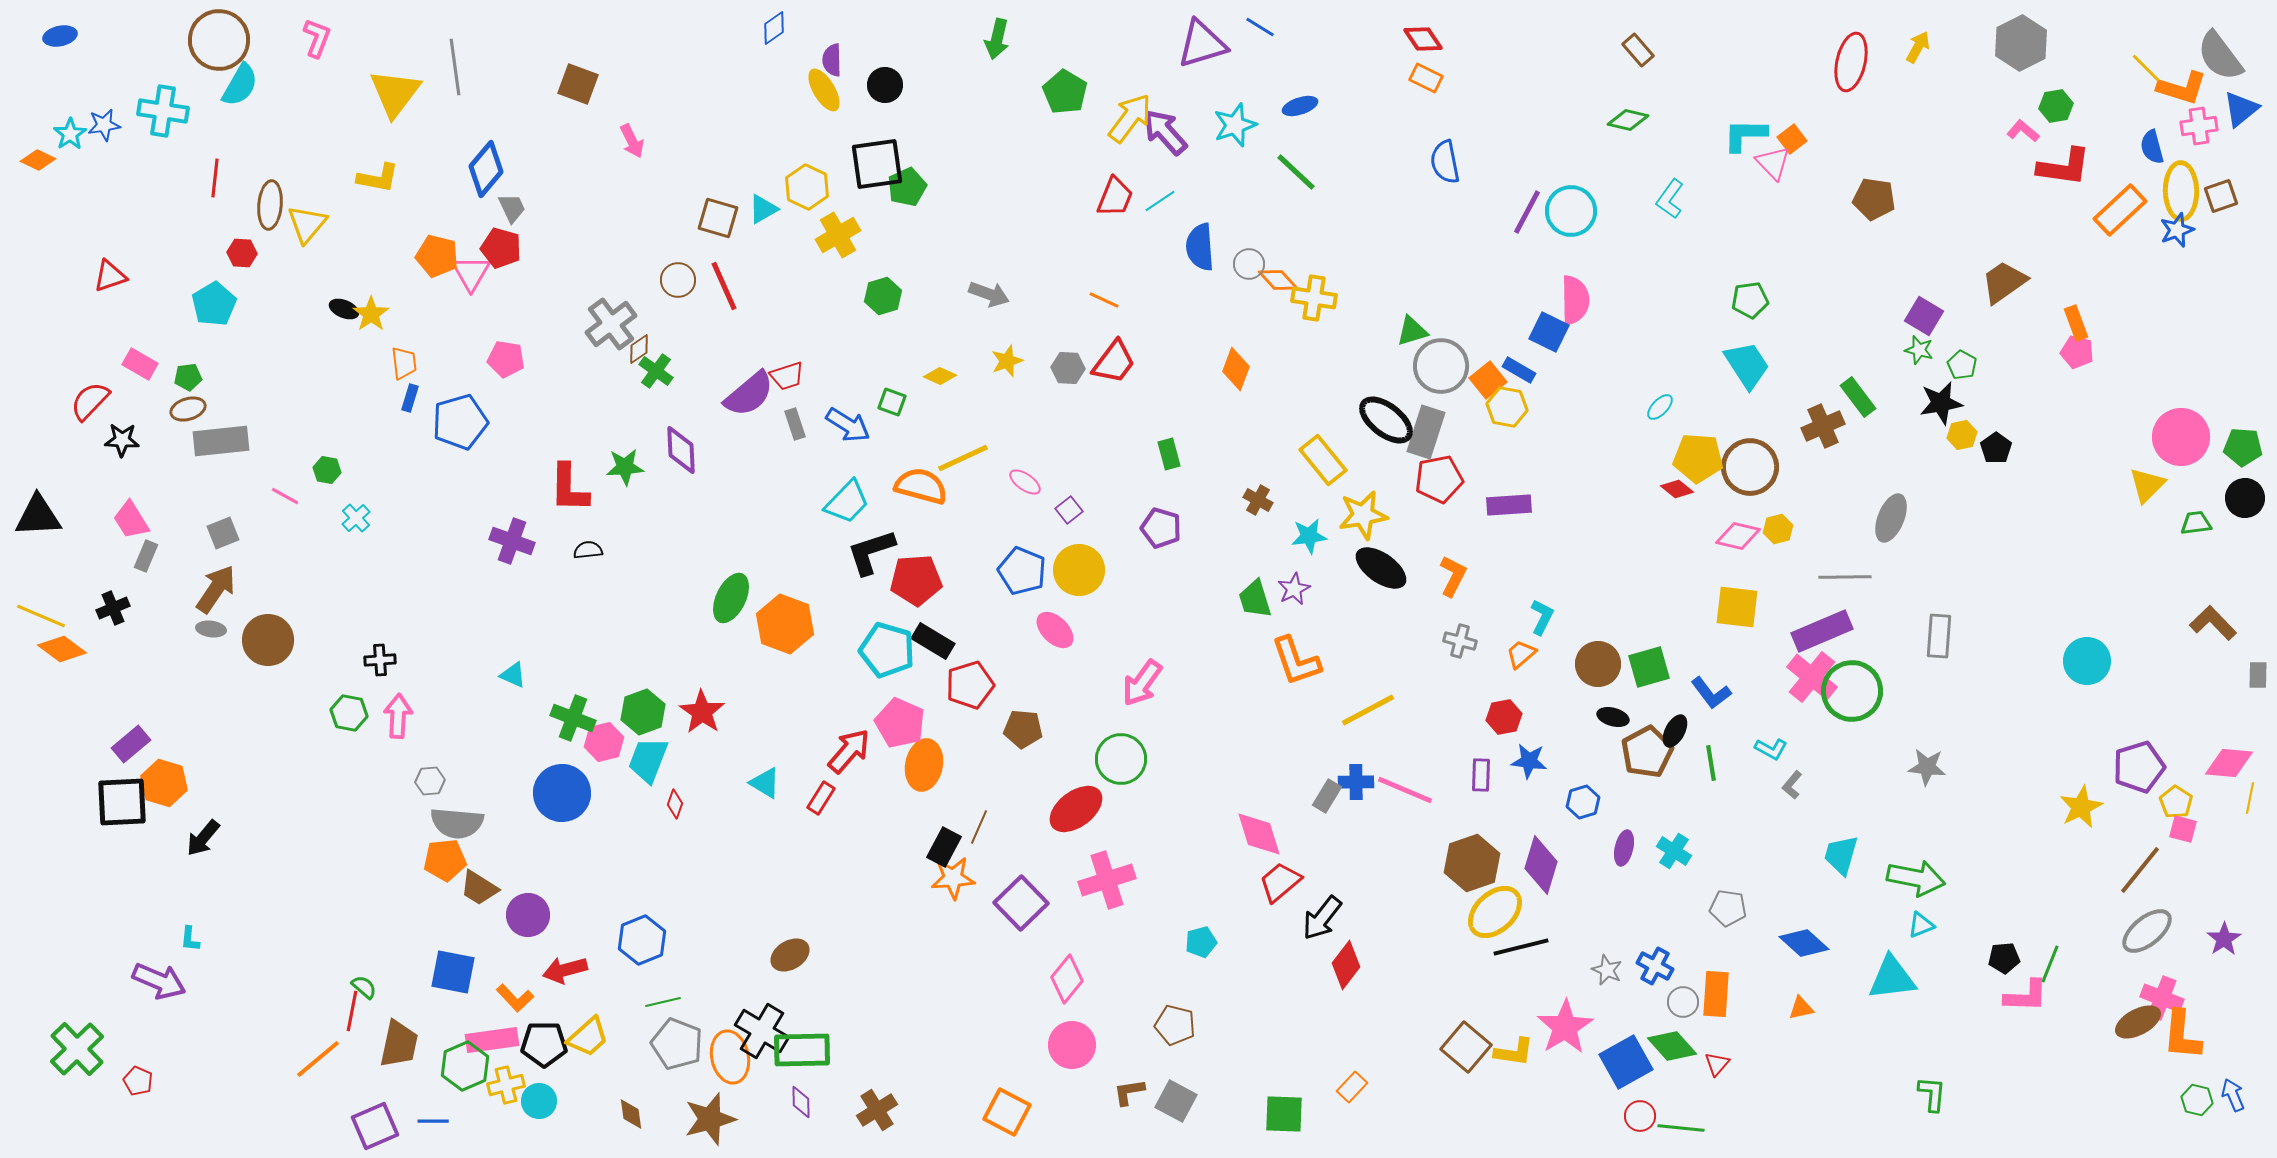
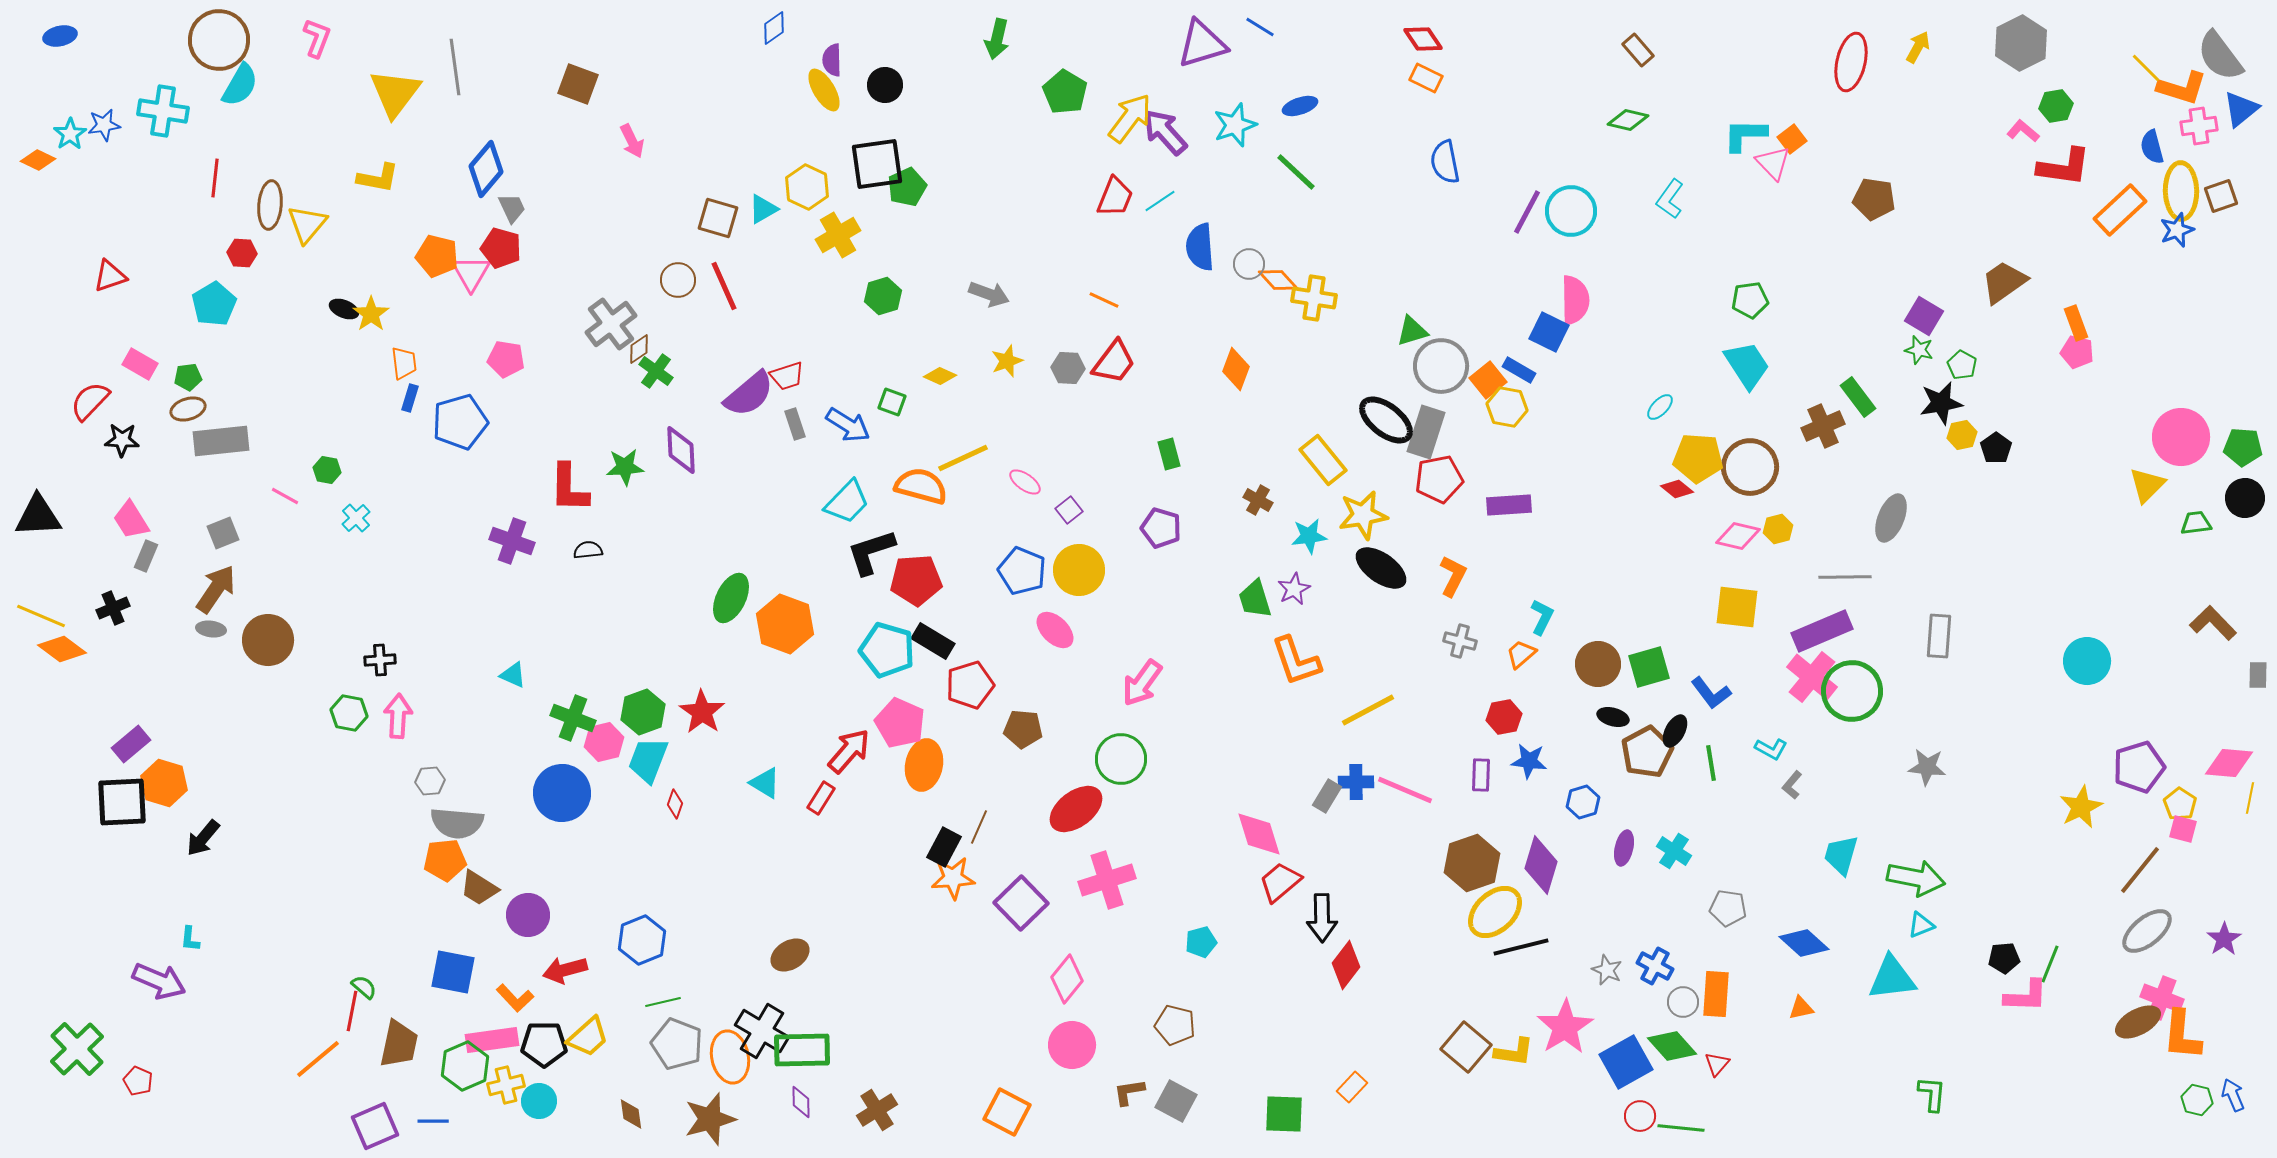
yellow pentagon at (2176, 802): moved 4 px right, 2 px down
black arrow at (1322, 918): rotated 39 degrees counterclockwise
